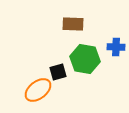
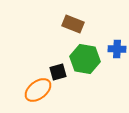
brown rectangle: rotated 20 degrees clockwise
blue cross: moved 1 px right, 2 px down
